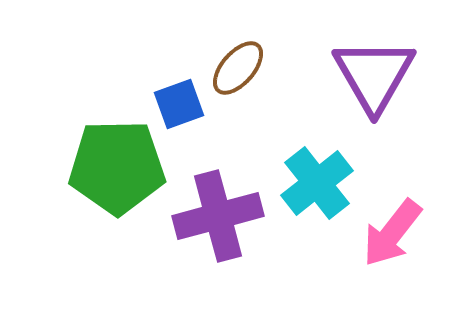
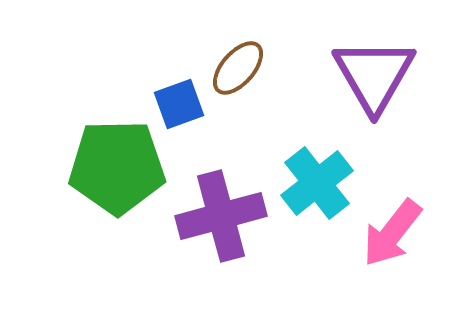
purple cross: moved 3 px right
